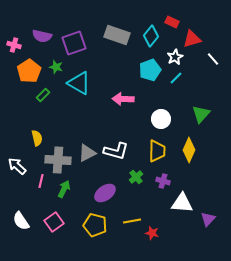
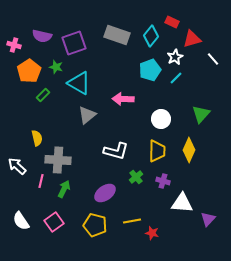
gray triangle: moved 38 px up; rotated 12 degrees counterclockwise
